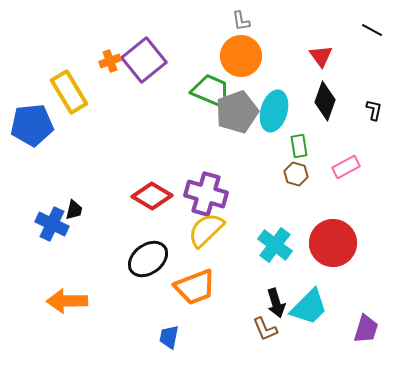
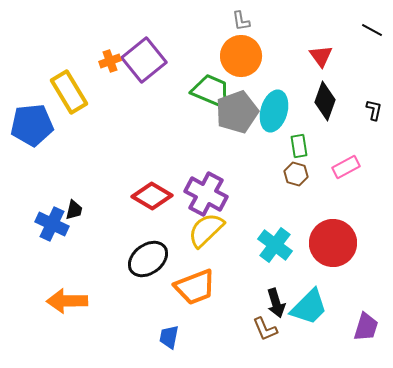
purple cross: rotated 12 degrees clockwise
purple trapezoid: moved 2 px up
